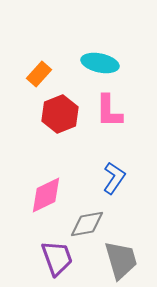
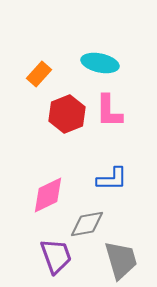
red hexagon: moved 7 px right
blue L-shape: moved 2 px left, 1 px down; rotated 56 degrees clockwise
pink diamond: moved 2 px right
purple trapezoid: moved 1 px left, 2 px up
